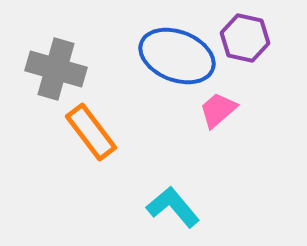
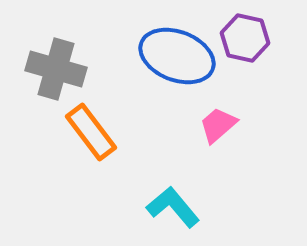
pink trapezoid: moved 15 px down
